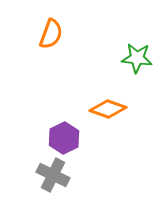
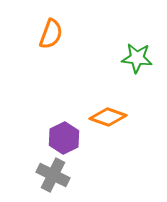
orange diamond: moved 8 px down
